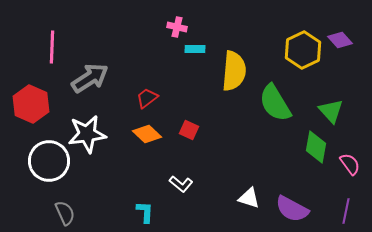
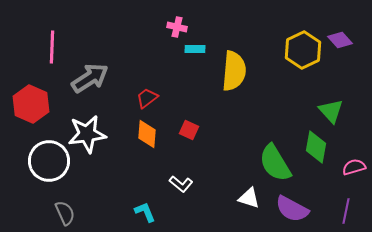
green semicircle: moved 60 px down
orange diamond: rotated 52 degrees clockwise
pink semicircle: moved 4 px right, 3 px down; rotated 70 degrees counterclockwise
cyan L-shape: rotated 25 degrees counterclockwise
